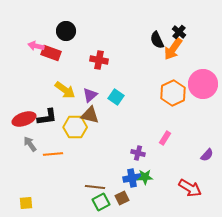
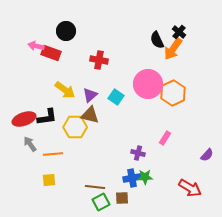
pink circle: moved 55 px left
brown square: rotated 24 degrees clockwise
yellow square: moved 23 px right, 23 px up
